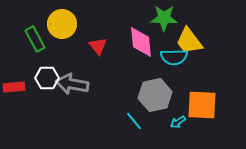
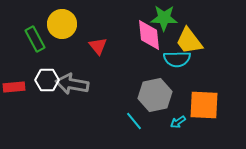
pink diamond: moved 8 px right, 7 px up
cyan semicircle: moved 3 px right, 2 px down
white hexagon: moved 2 px down
orange square: moved 2 px right
